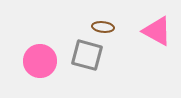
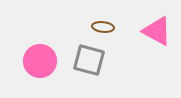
gray square: moved 2 px right, 5 px down
